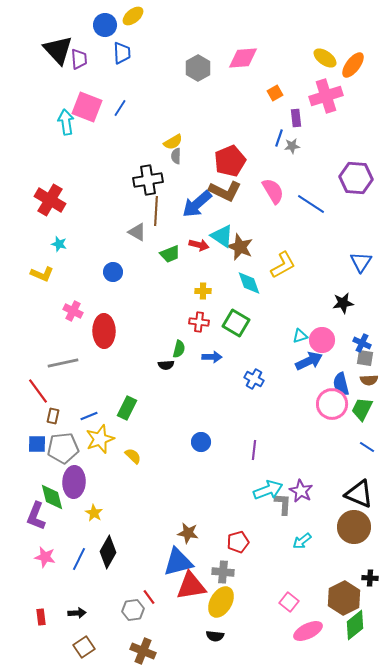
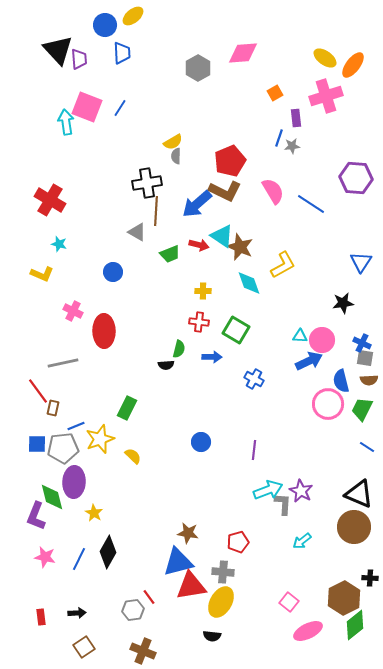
pink diamond at (243, 58): moved 5 px up
black cross at (148, 180): moved 1 px left, 3 px down
green square at (236, 323): moved 7 px down
cyan triangle at (300, 336): rotated 21 degrees clockwise
blue semicircle at (341, 384): moved 3 px up
pink circle at (332, 404): moved 4 px left
brown rectangle at (53, 416): moved 8 px up
blue line at (89, 416): moved 13 px left, 10 px down
black semicircle at (215, 636): moved 3 px left
